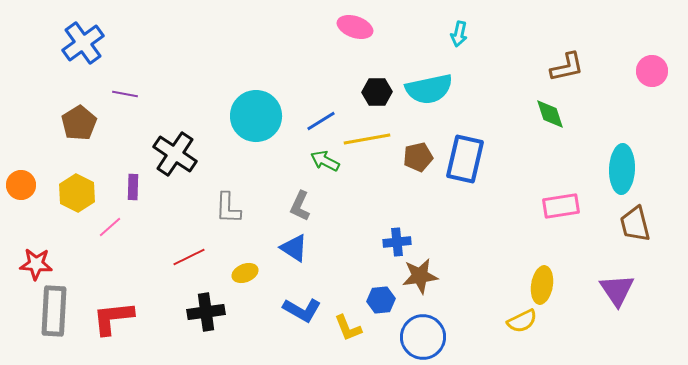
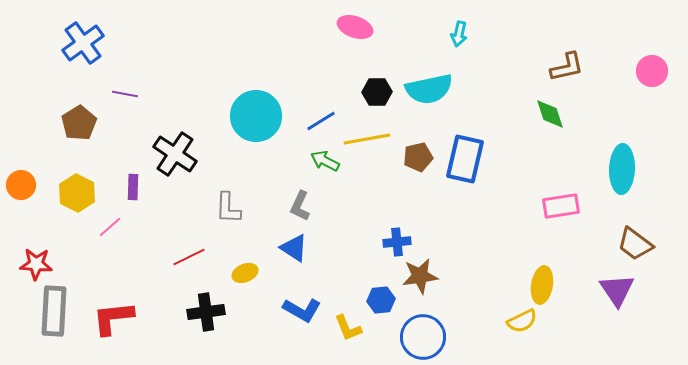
brown trapezoid at (635, 224): moved 20 px down; rotated 39 degrees counterclockwise
